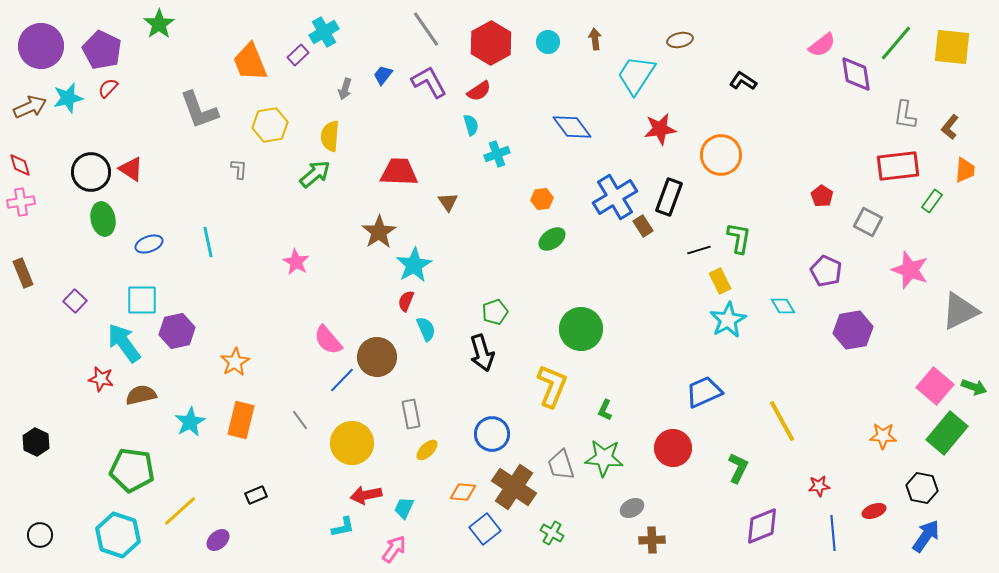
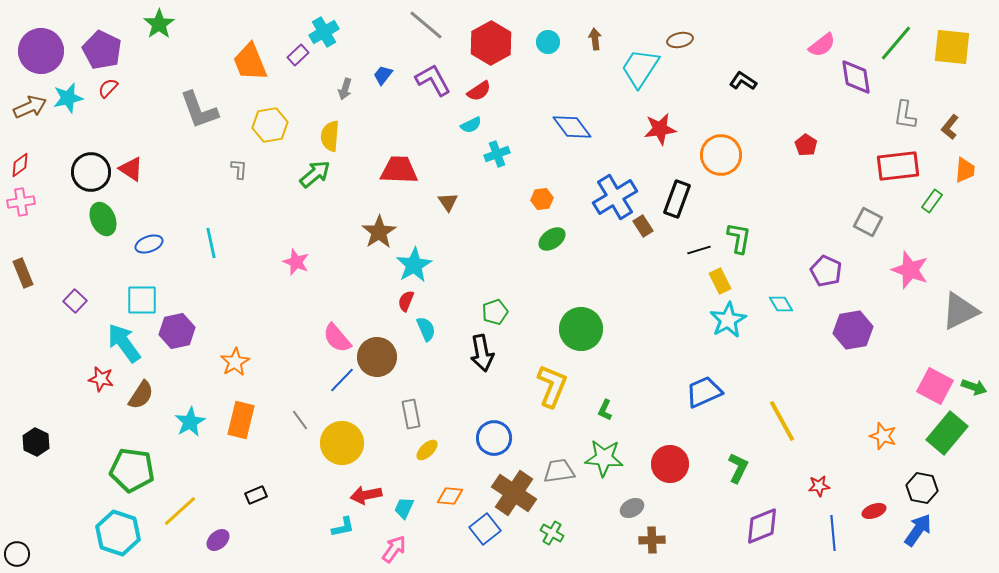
gray line at (426, 29): moved 4 px up; rotated 15 degrees counterclockwise
purple circle at (41, 46): moved 5 px down
purple diamond at (856, 74): moved 3 px down
cyan trapezoid at (636, 75): moved 4 px right, 7 px up
purple L-shape at (429, 82): moved 4 px right, 2 px up
cyan semicircle at (471, 125): rotated 80 degrees clockwise
red diamond at (20, 165): rotated 70 degrees clockwise
red trapezoid at (399, 172): moved 2 px up
red pentagon at (822, 196): moved 16 px left, 51 px up
black rectangle at (669, 197): moved 8 px right, 2 px down
green ellipse at (103, 219): rotated 12 degrees counterclockwise
cyan line at (208, 242): moved 3 px right, 1 px down
pink star at (296, 262): rotated 8 degrees counterclockwise
cyan diamond at (783, 306): moved 2 px left, 2 px up
pink semicircle at (328, 340): moved 9 px right, 2 px up
black arrow at (482, 353): rotated 6 degrees clockwise
pink square at (935, 386): rotated 12 degrees counterclockwise
brown semicircle at (141, 395): rotated 136 degrees clockwise
blue circle at (492, 434): moved 2 px right, 4 px down
orange star at (883, 436): rotated 16 degrees clockwise
yellow circle at (352, 443): moved 10 px left
red circle at (673, 448): moved 3 px left, 16 px down
gray trapezoid at (561, 465): moved 2 px left, 6 px down; rotated 100 degrees clockwise
brown cross at (514, 487): moved 6 px down
orange diamond at (463, 492): moved 13 px left, 4 px down
black circle at (40, 535): moved 23 px left, 19 px down
cyan hexagon at (118, 535): moved 2 px up
blue arrow at (926, 536): moved 8 px left, 6 px up
